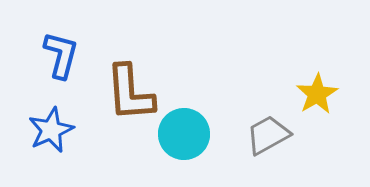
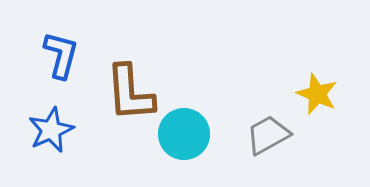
yellow star: rotated 18 degrees counterclockwise
